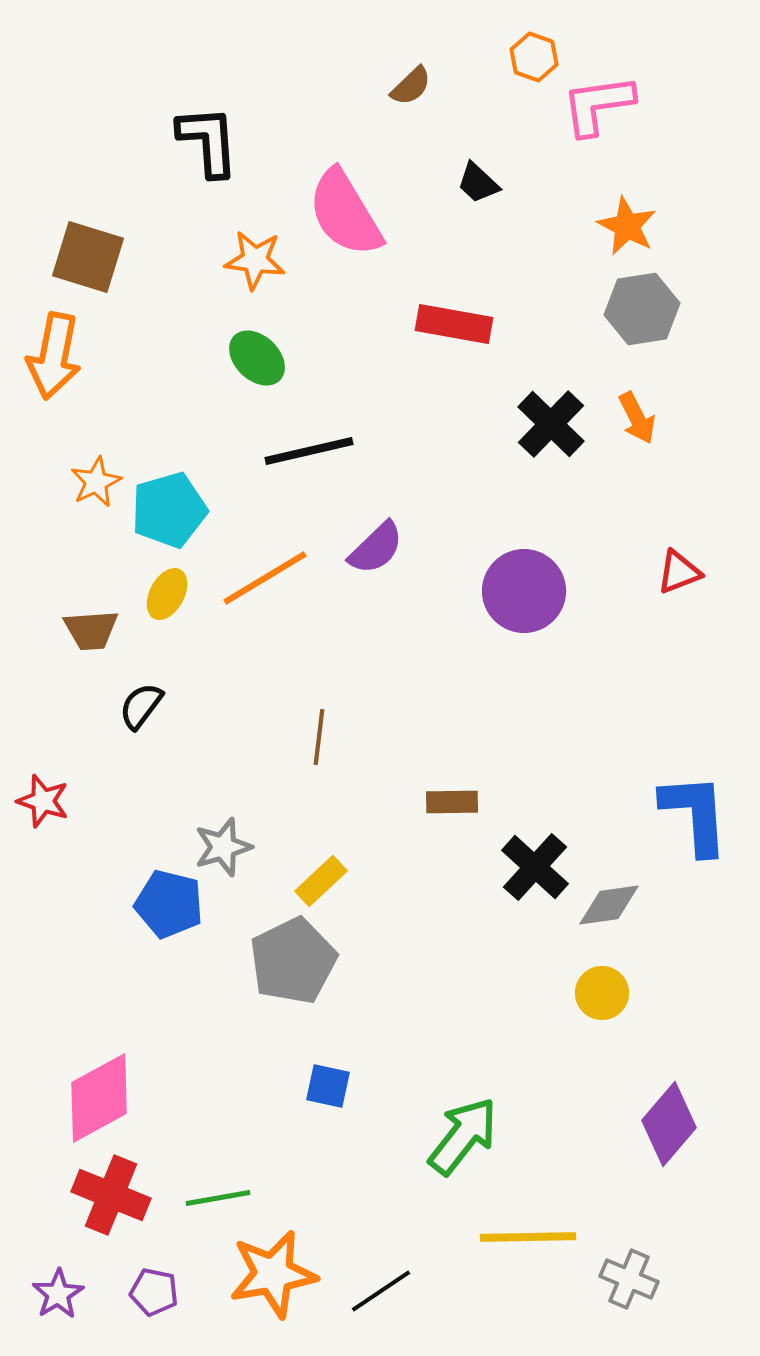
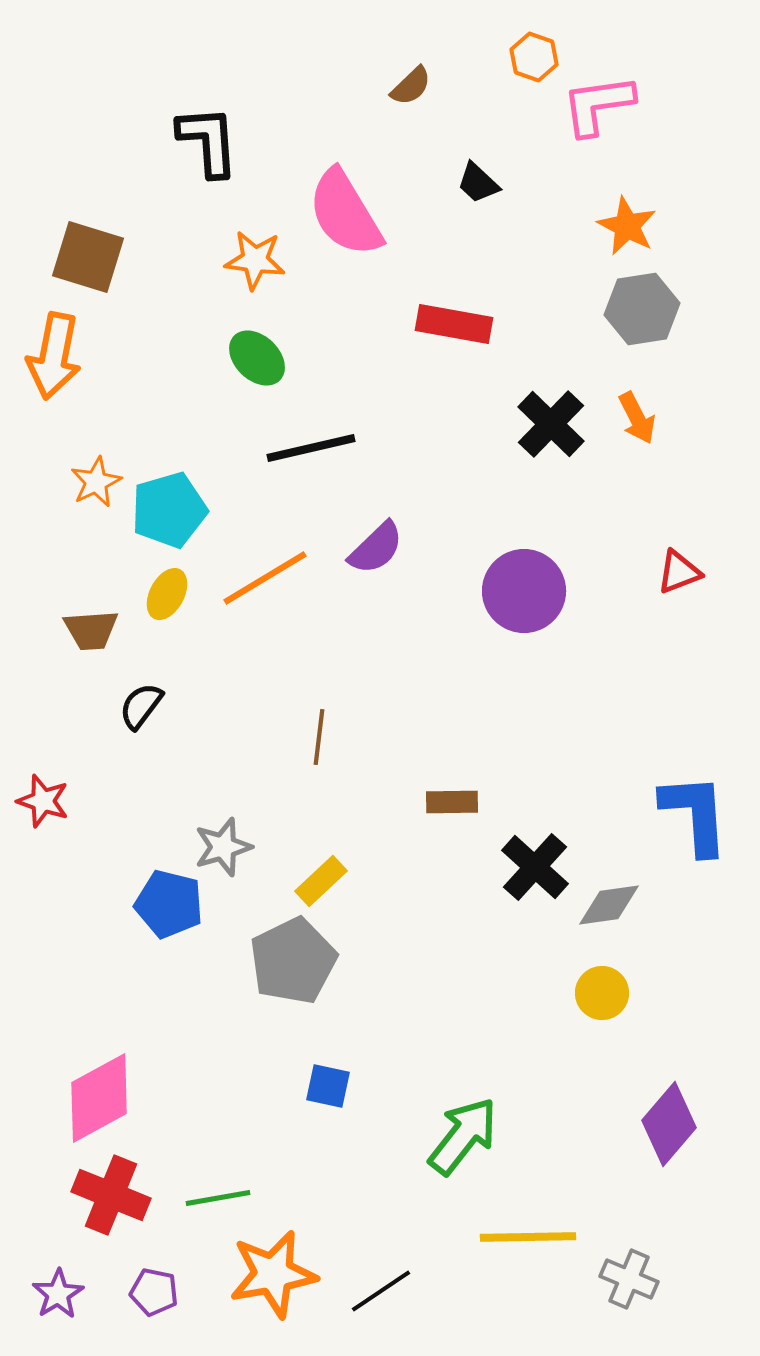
black line at (309, 451): moved 2 px right, 3 px up
